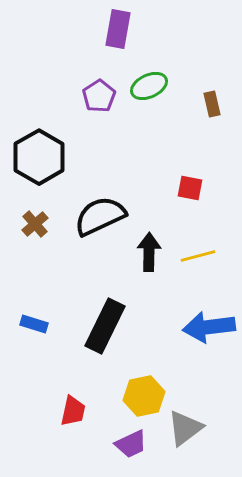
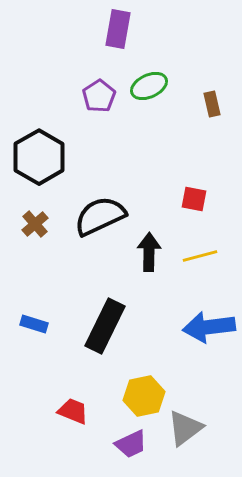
red square: moved 4 px right, 11 px down
yellow line: moved 2 px right
red trapezoid: rotated 80 degrees counterclockwise
